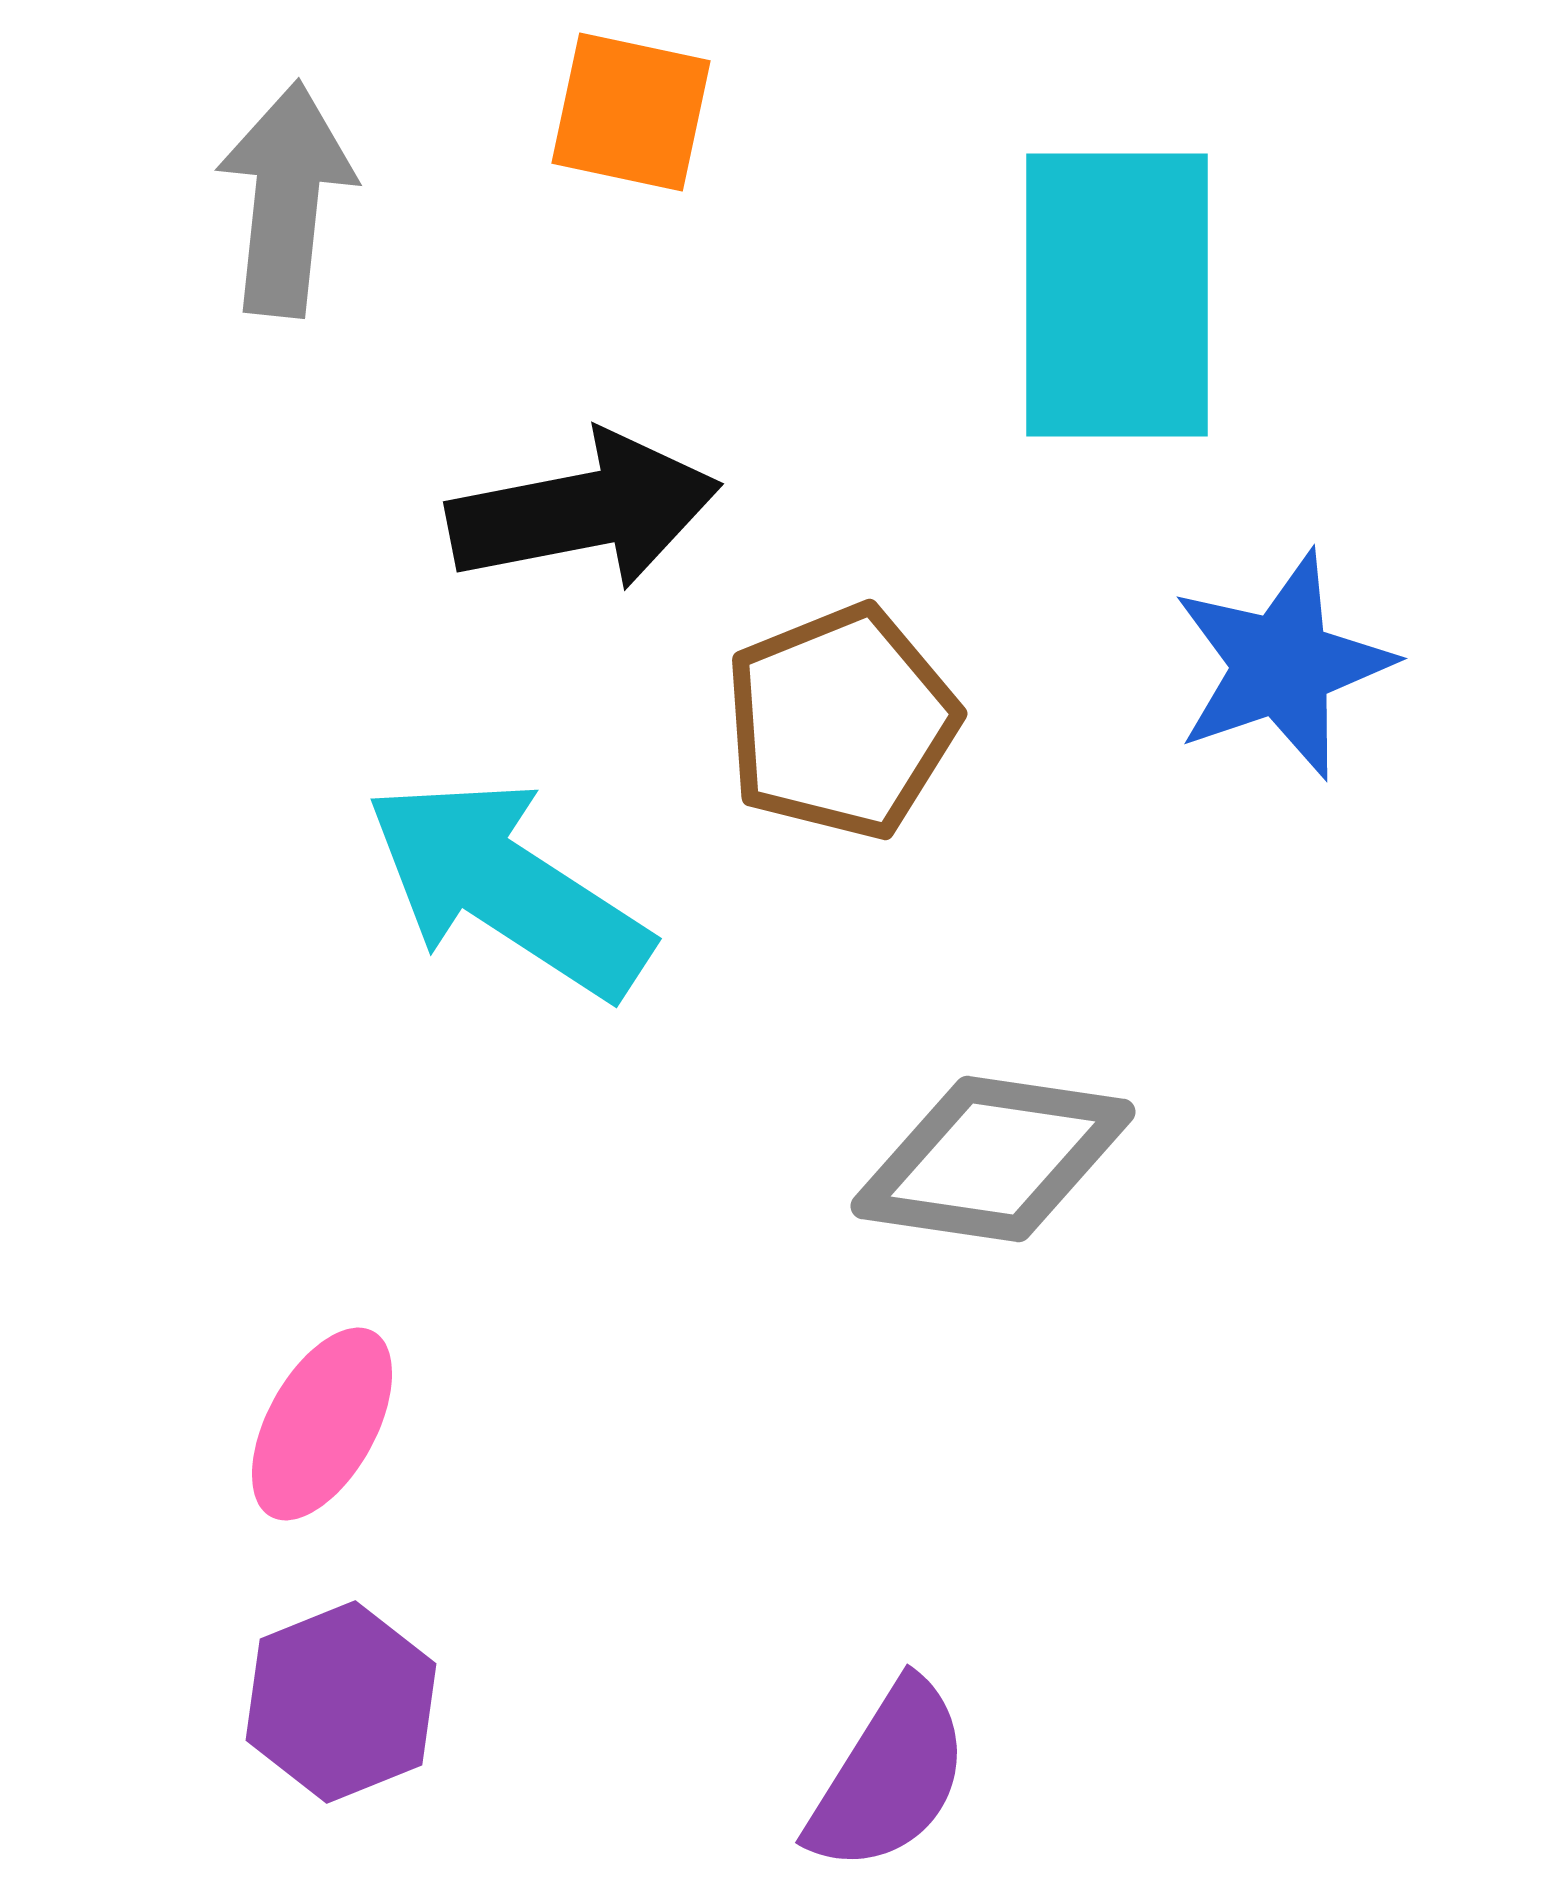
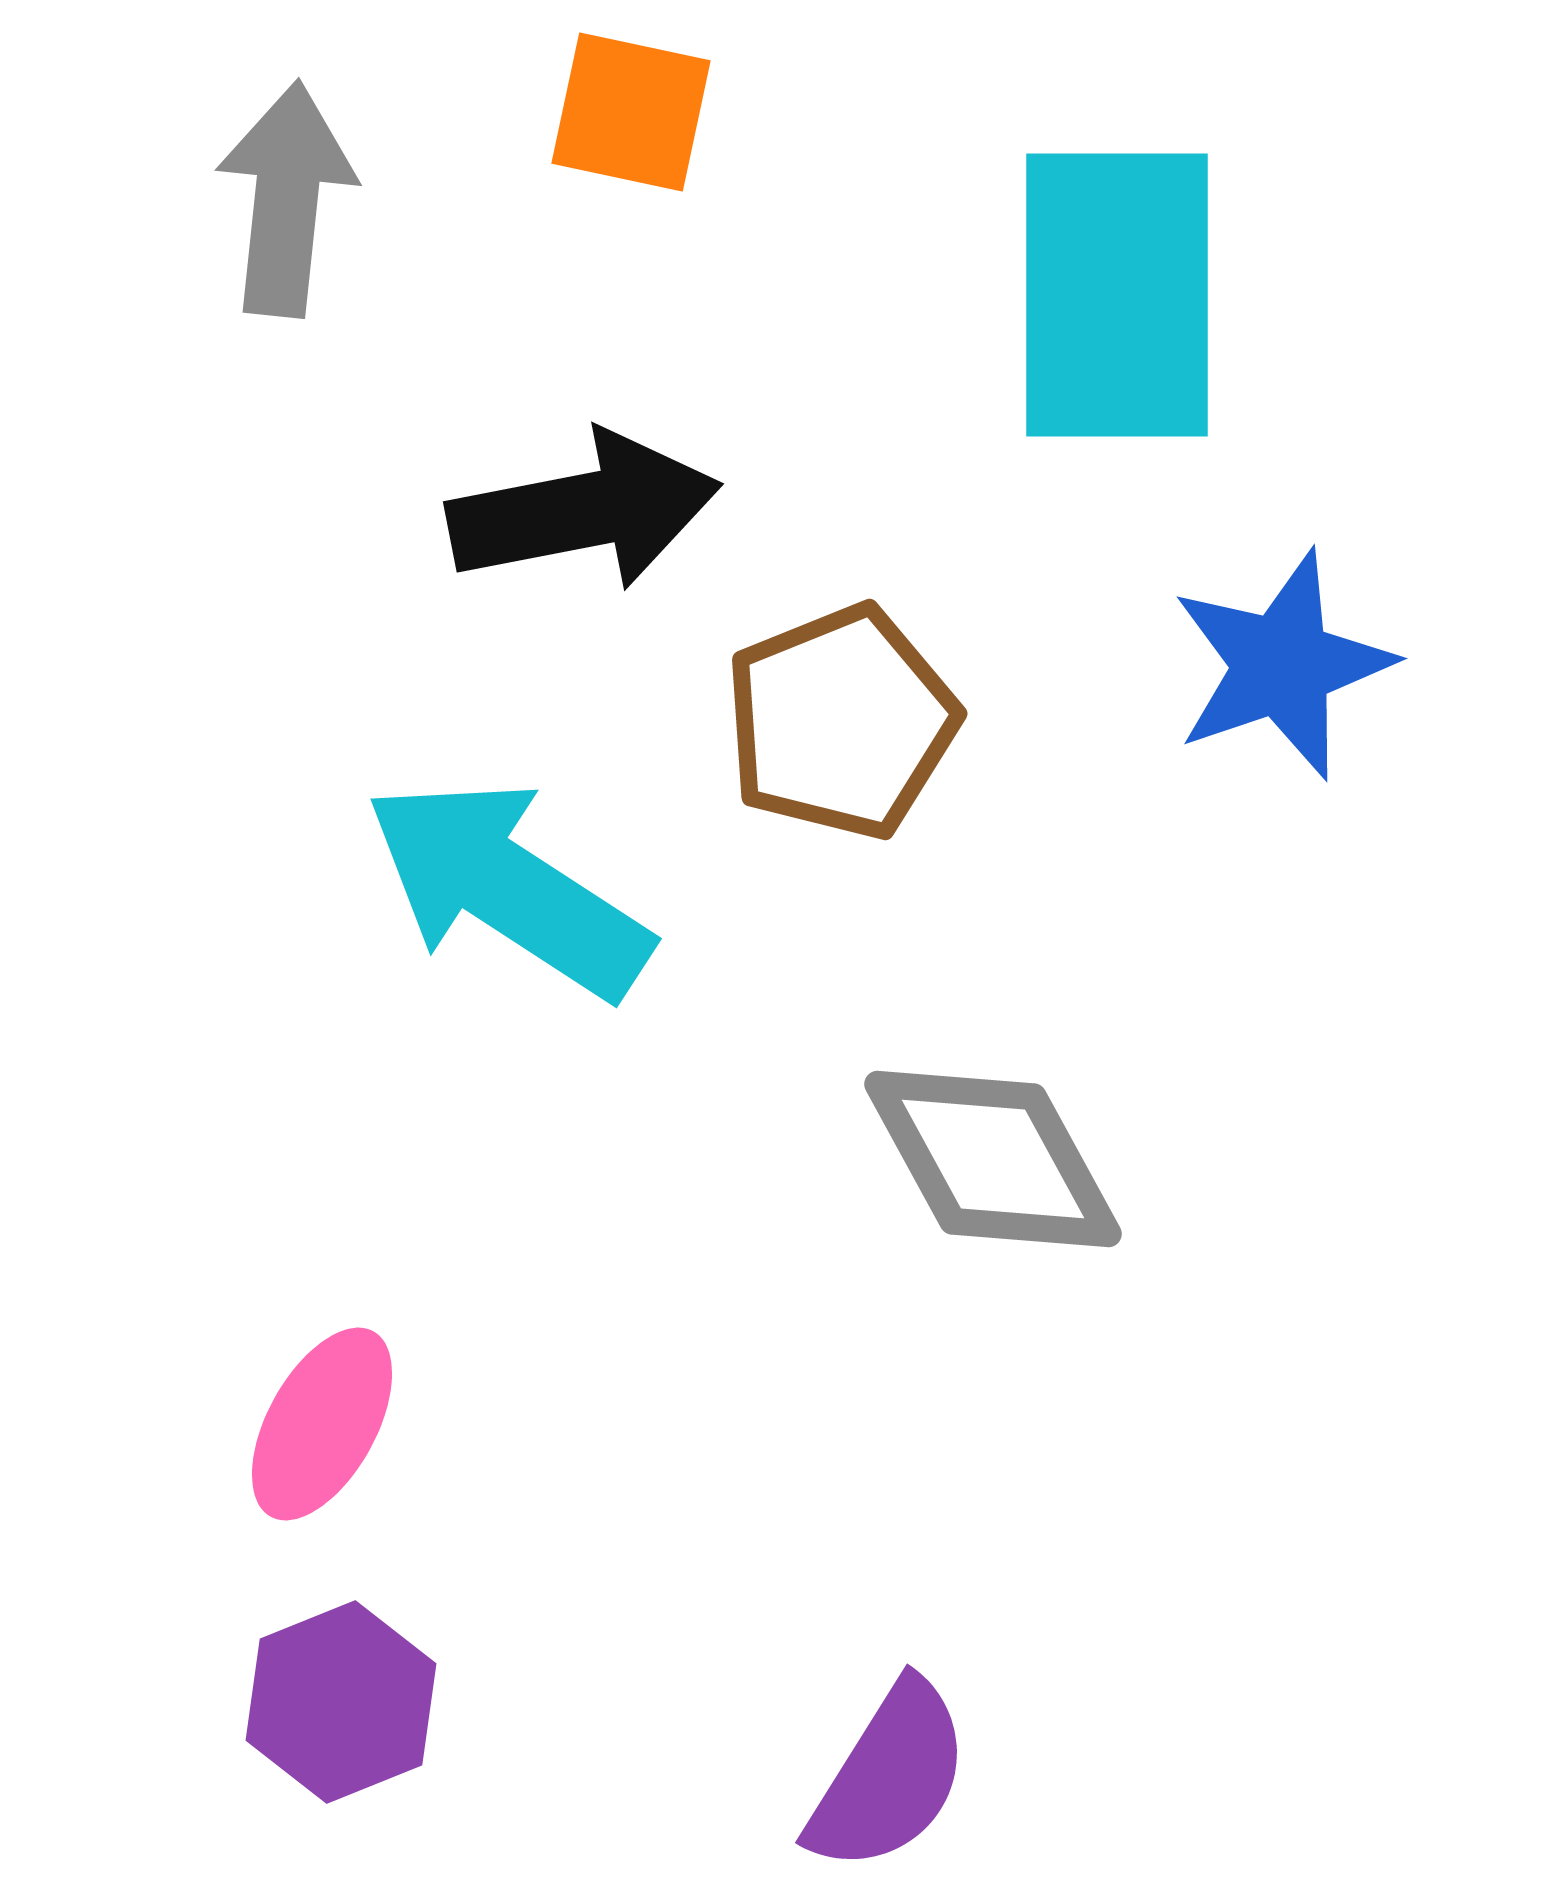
gray diamond: rotated 53 degrees clockwise
